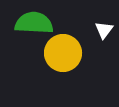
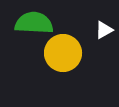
white triangle: rotated 24 degrees clockwise
